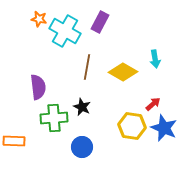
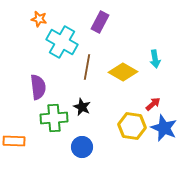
cyan cross: moved 3 px left, 11 px down
